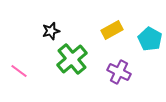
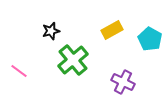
green cross: moved 1 px right, 1 px down
purple cross: moved 4 px right, 10 px down
